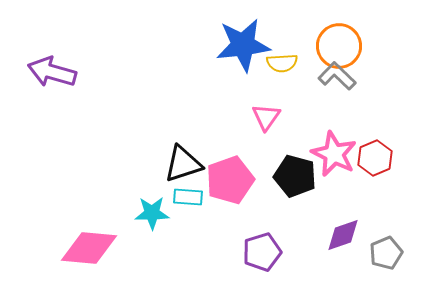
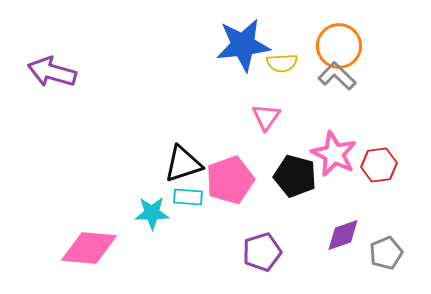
red hexagon: moved 4 px right, 7 px down; rotated 16 degrees clockwise
